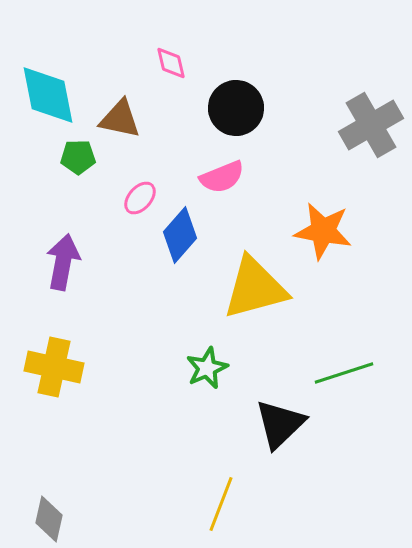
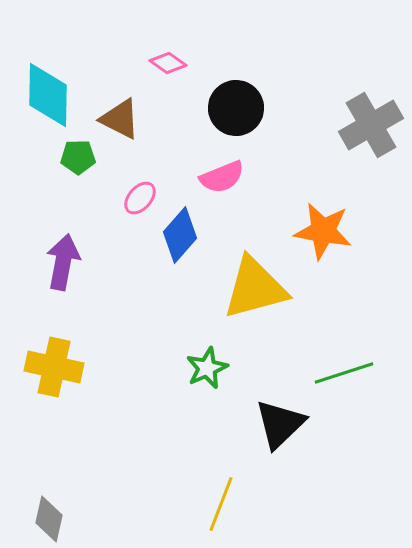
pink diamond: moved 3 px left; rotated 42 degrees counterclockwise
cyan diamond: rotated 12 degrees clockwise
brown triangle: rotated 15 degrees clockwise
